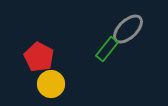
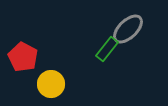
red pentagon: moved 16 px left
